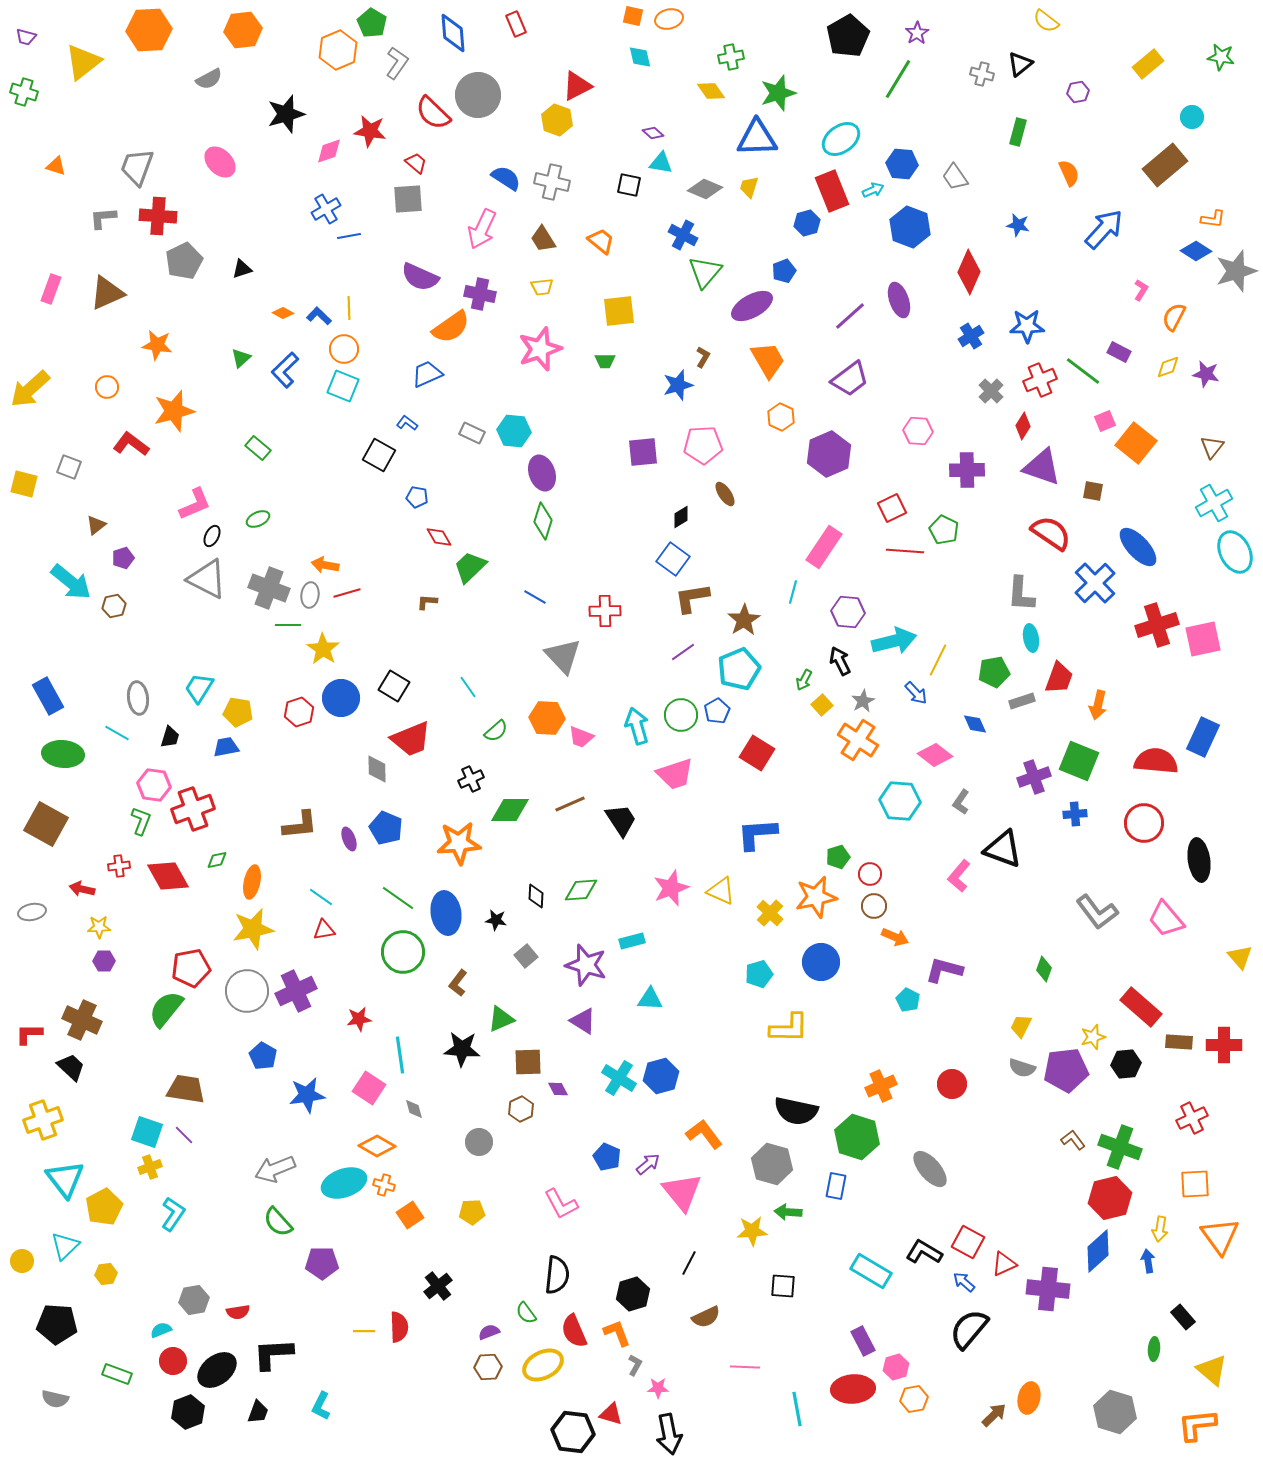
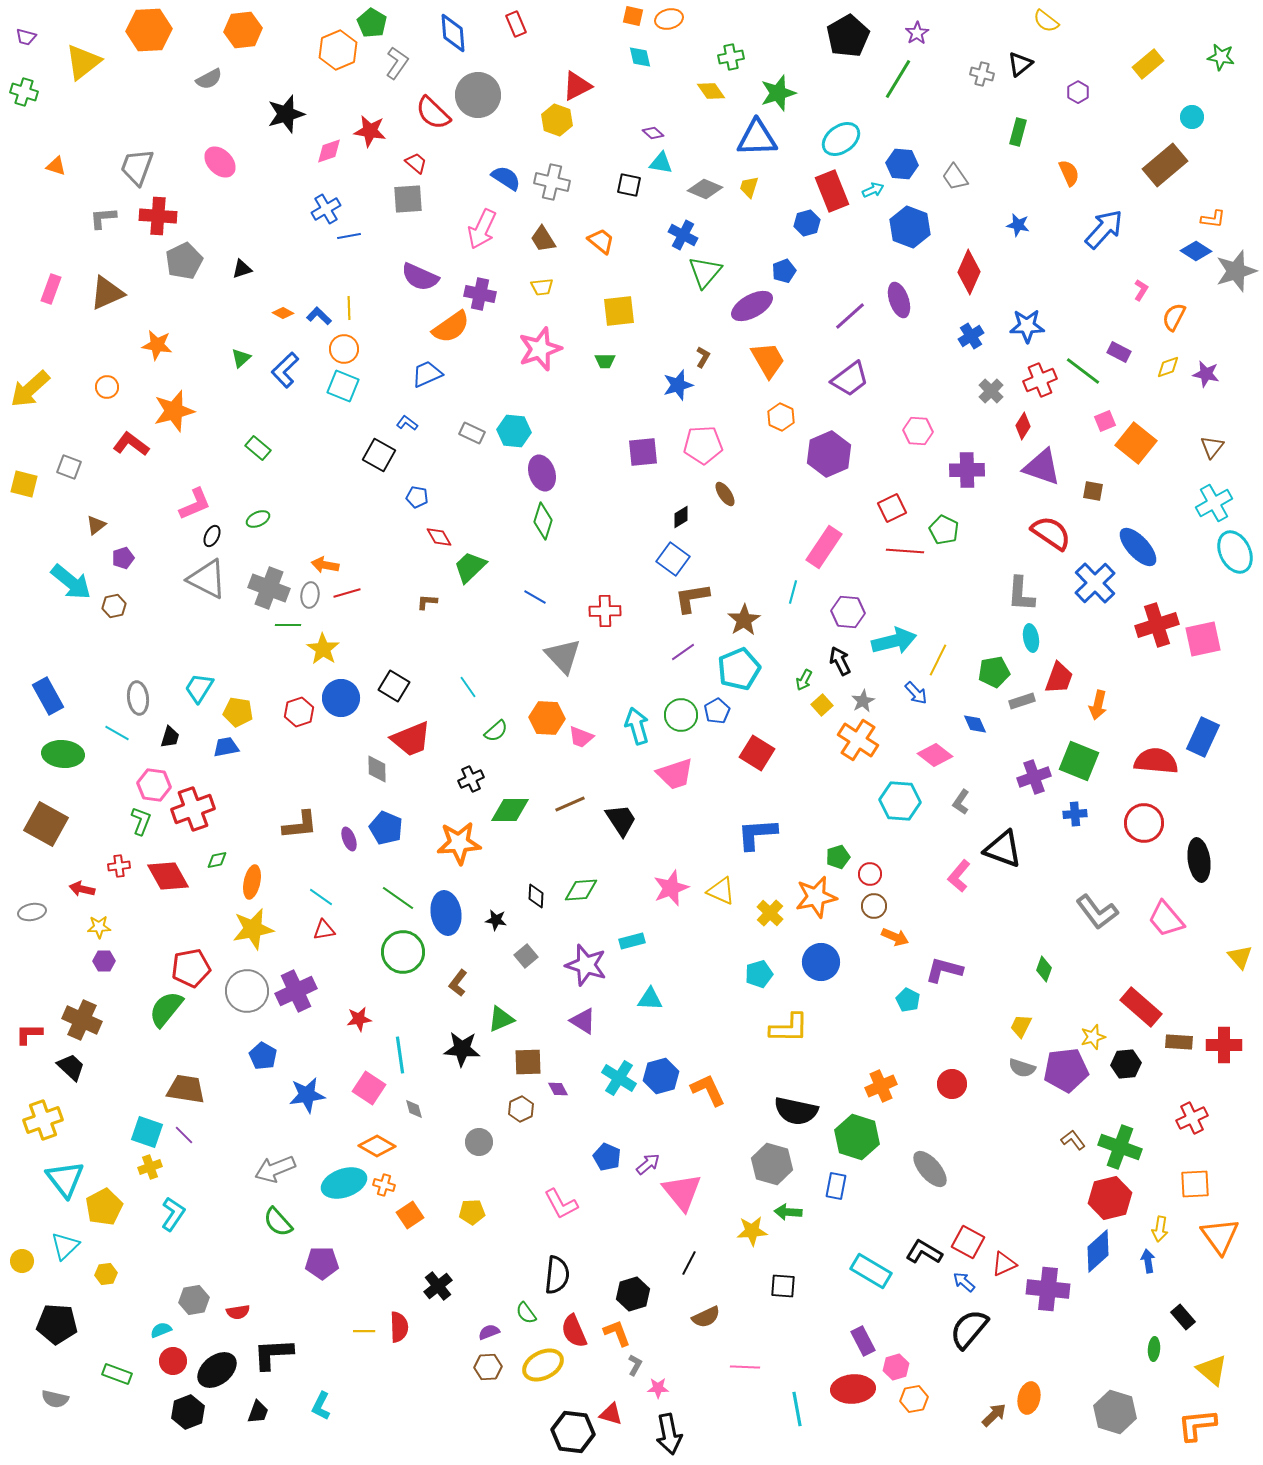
purple hexagon at (1078, 92): rotated 20 degrees counterclockwise
orange L-shape at (704, 1134): moved 4 px right, 44 px up; rotated 12 degrees clockwise
